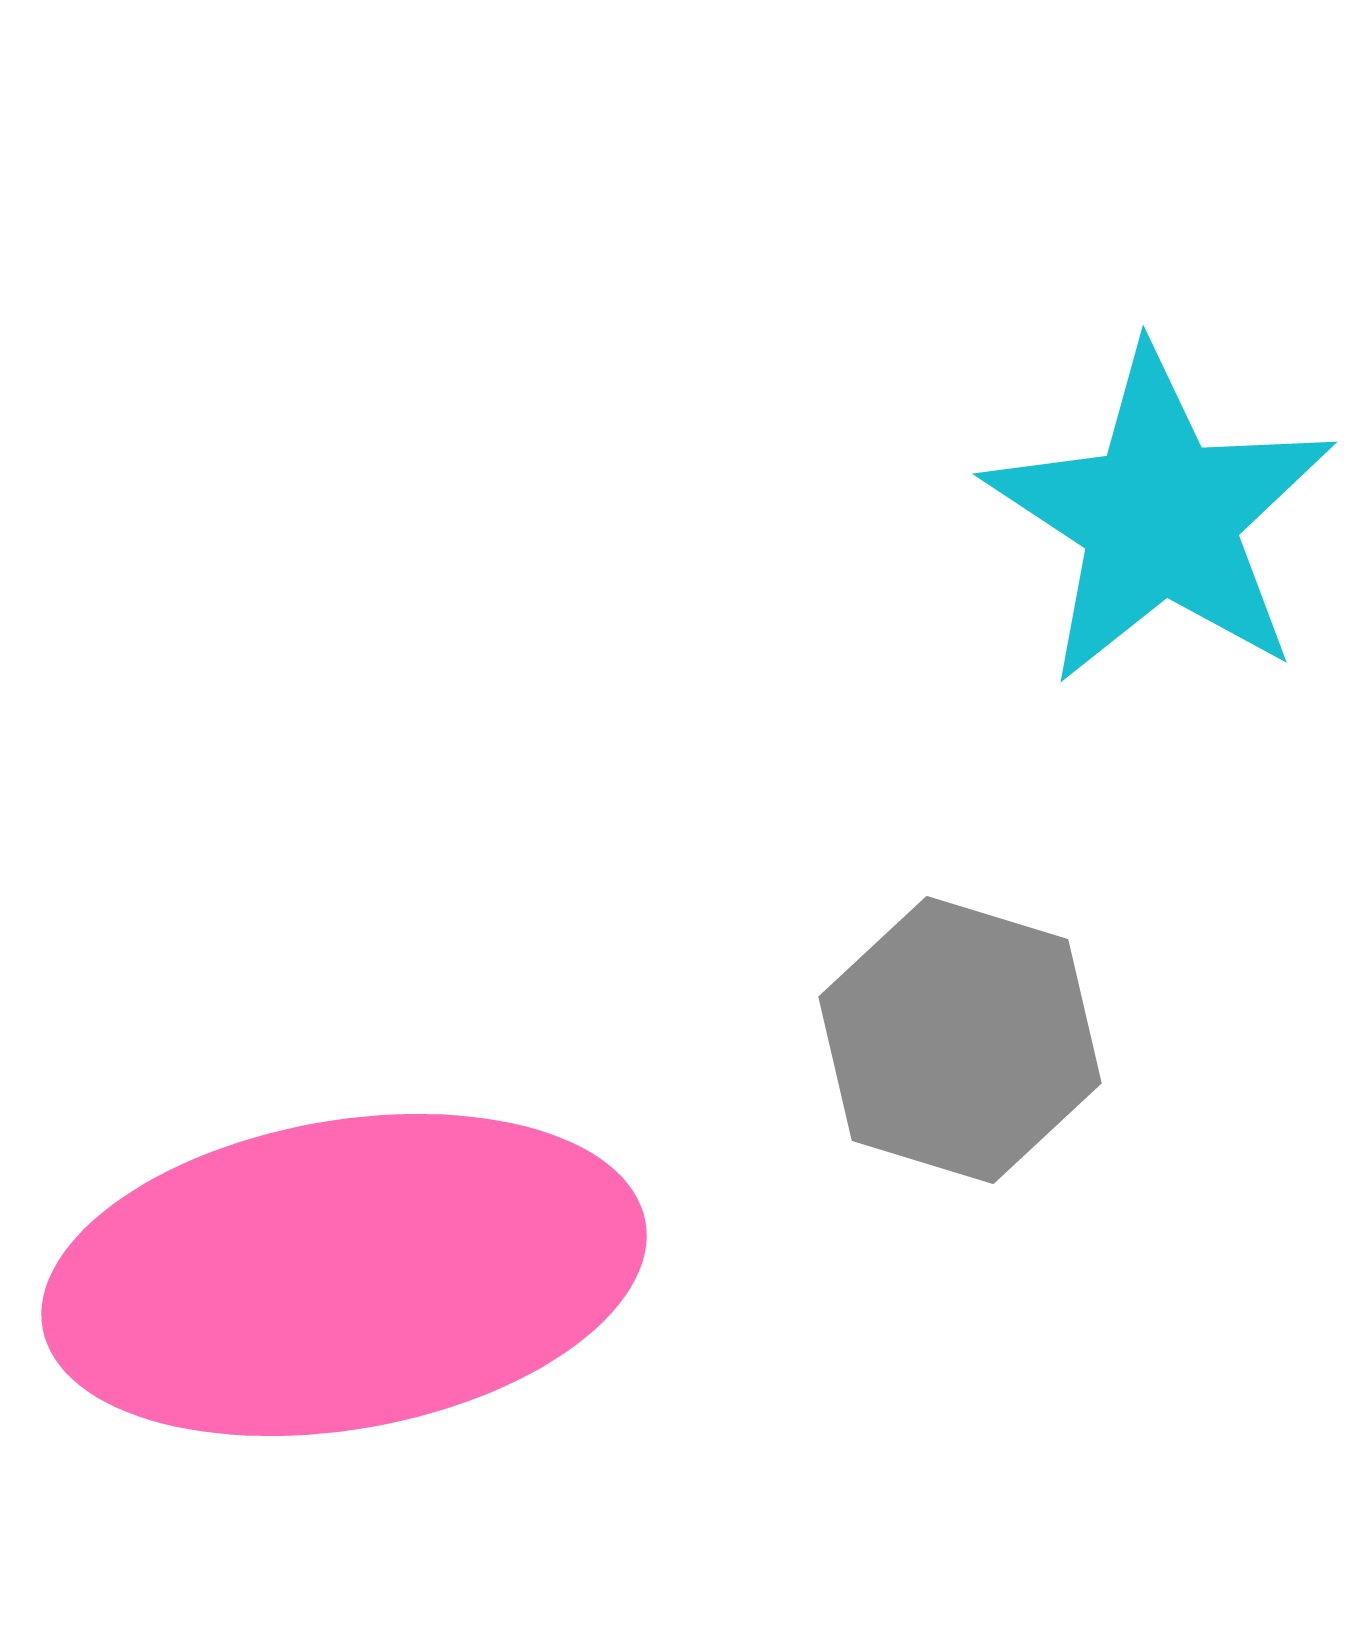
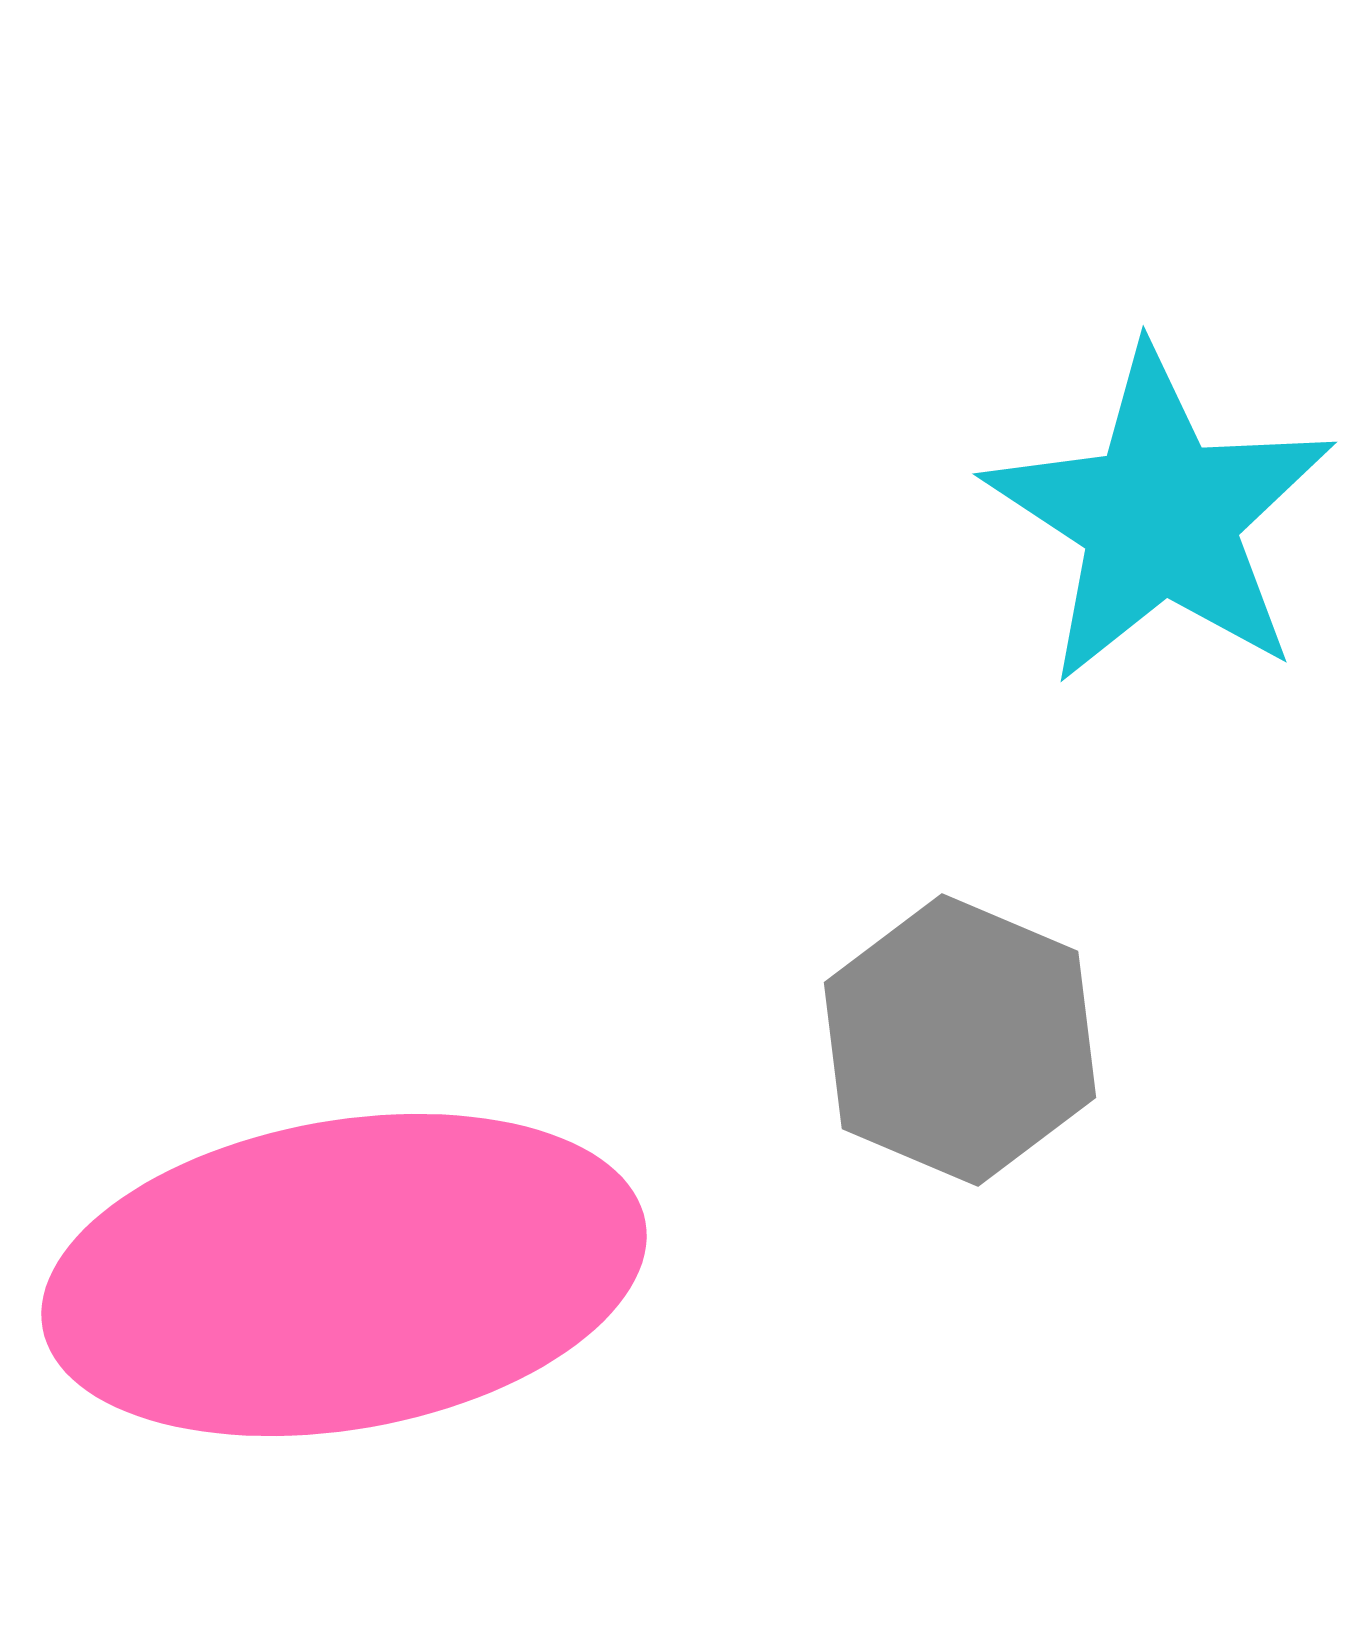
gray hexagon: rotated 6 degrees clockwise
